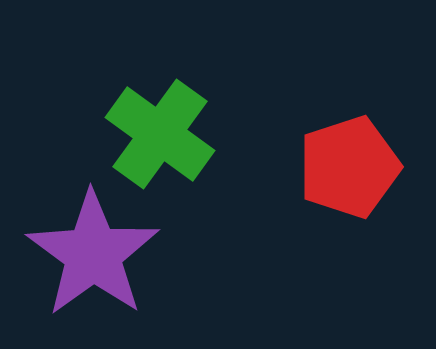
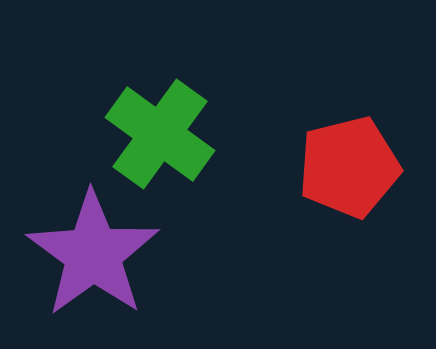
red pentagon: rotated 4 degrees clockwise
